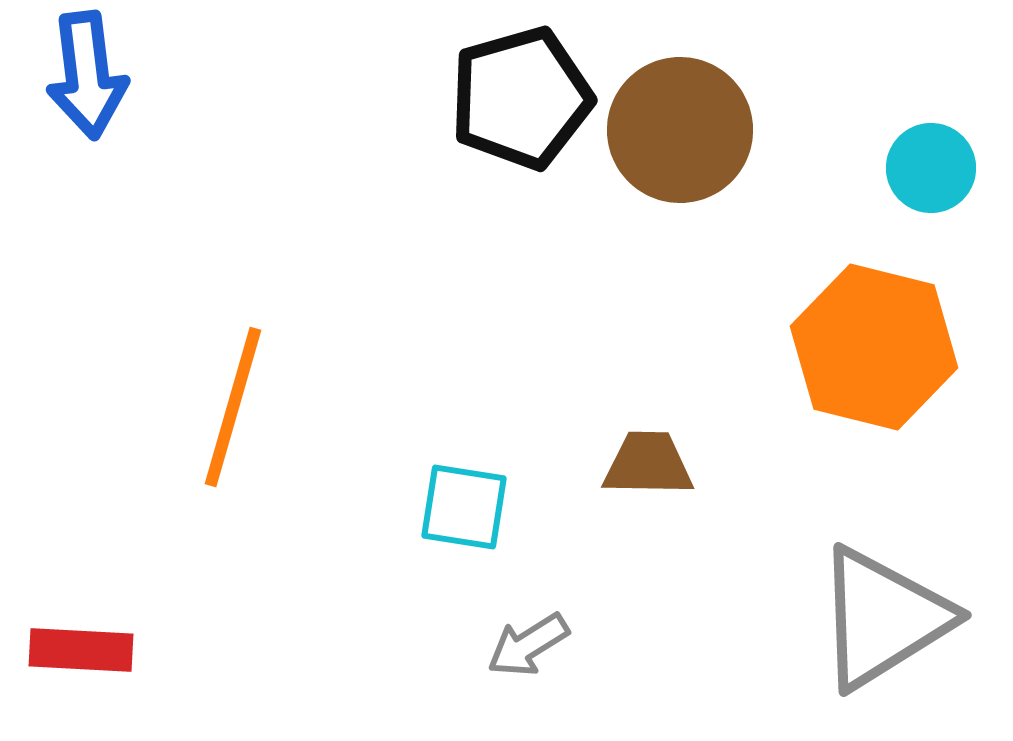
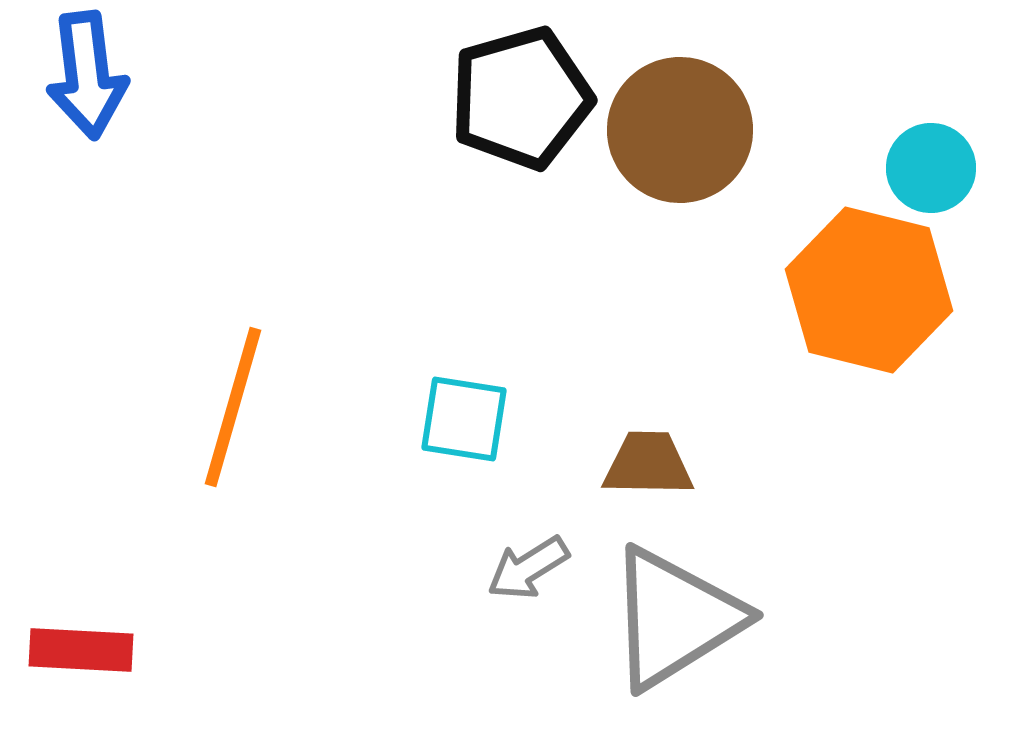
orange hexagon: moved 5 px left, 57 px up
cyan square: moved 88 px up
gray triangle: moved 208 px left
gray arrow: moved 77 px up
